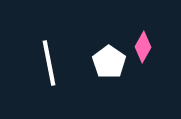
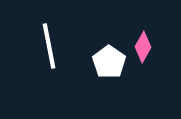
white line: moved 17 px up
